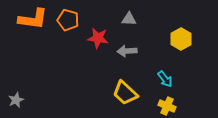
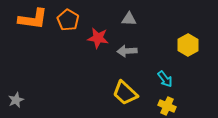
orange pentagon: rotated 15 degrees clockwise
yellow hexagon: moved 7 px right, 6 px down
